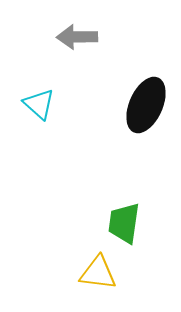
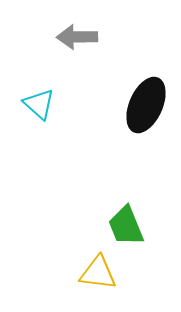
green trapezoid: moved 2 px right, 3 px down; rotated 30 degrees counterclockwise
